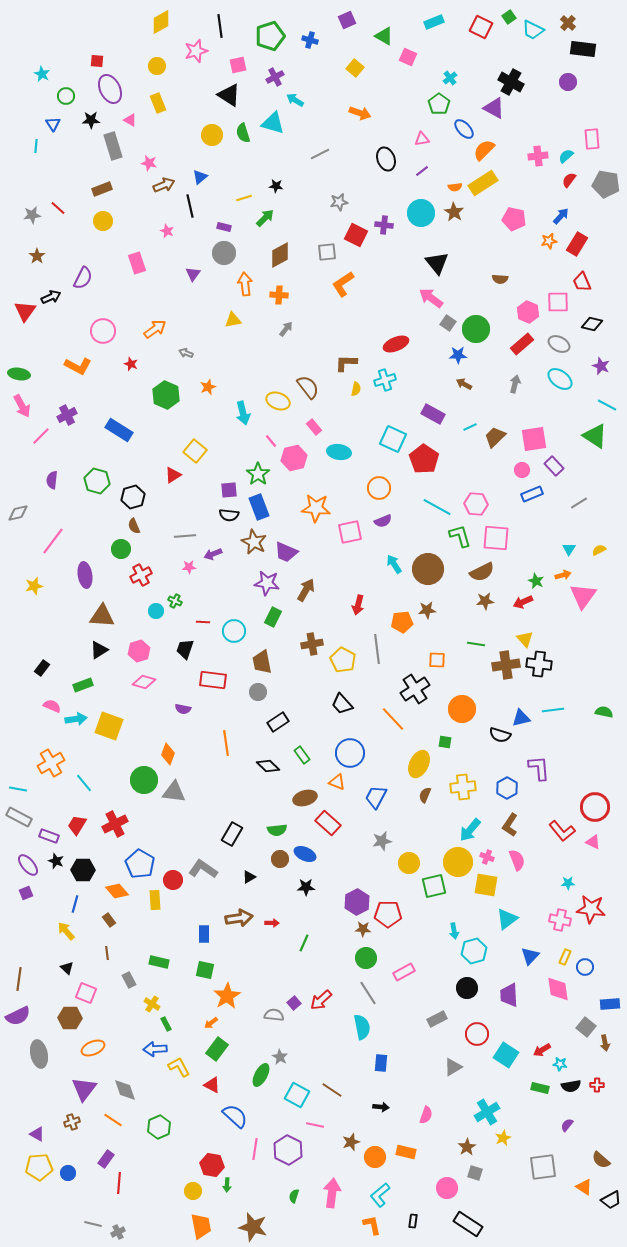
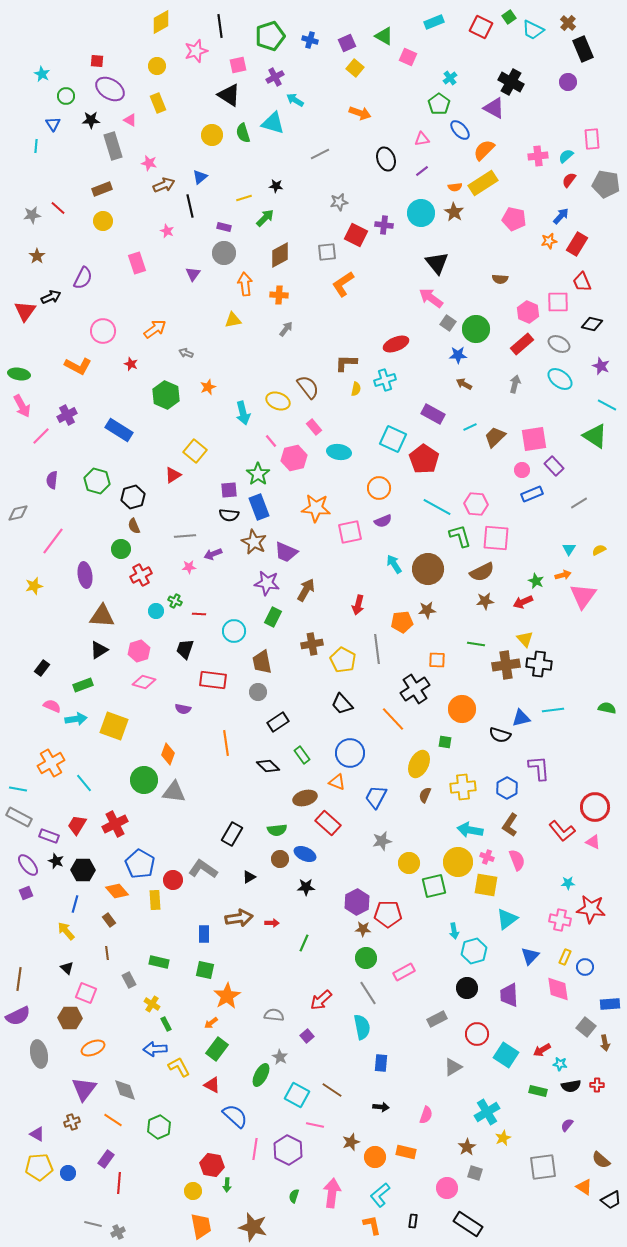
purple square at (347, 20): moved 23 px down
black rectangle at (583, 49): rotated 60 degrees clockwise
purple ellipse at (110, 89): rotated 32 degrees counterclockwise
blue ellipse at (464, 129): moved 4 px left, 1 px down
red line at (203, 622): moved 4 px left, 8 px up
green semicircle at (604, 712): moved 3 px right, 4 px up
yellow square at (109, 726): moved 5 px right
cyan arrow at (470, 830): rotated 60 degrees clockwise
purple square at (294, 1003): moved 13 px right, 33 px down
green rectangle at (540, 1088): moved 2 px left, 3 px down
